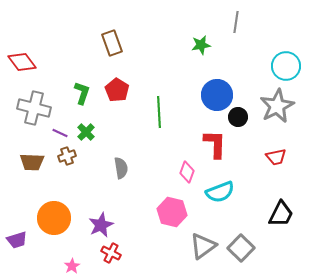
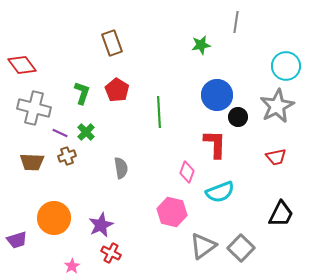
red diamond: moved 3 px down
